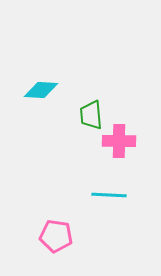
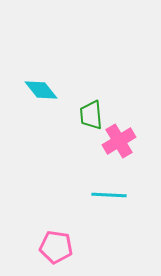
cyan diamond: rotated 48 degrees clockwise
pink cross: rotated 32 degrees counterclockwise
pink pentagon: moved 11 px down
